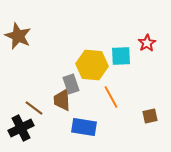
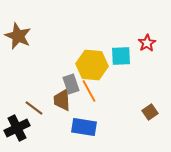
orange line: moved 22 px left, 6 px up
brown square: moved 4 px up; rotated 21 degrees counterclockwise
black cross: moved 4 px left
